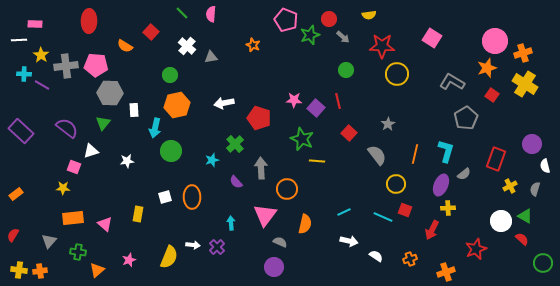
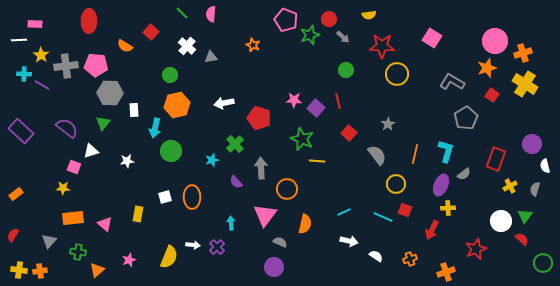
green triangle at (525, 216): rotated 35 degrees clockwise
